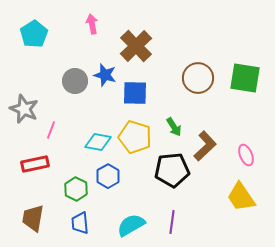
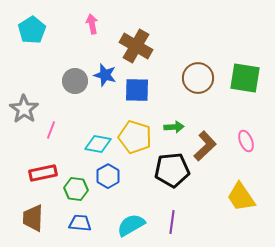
cyan pentagon: moved 2 px left, 4 px up
brown cross: rotated 16 degrees counterclockwise
blue square: moved 2 px right, 3 px up
gray star: rotated 12 degrees clockwise
green arrow: rotated 60 degrees counterclockwise
cyan diamond: moved 2 px down
pink ellipse: moved 14 px up
red rectangle: moved 8 px right, 9 px down
green hexagon: rotated 20 degrees counterclockwise
brown trapezoid: rotated 8 degrees counterclockwise
blue trapezoid: rotated 100 degrees clockwise
